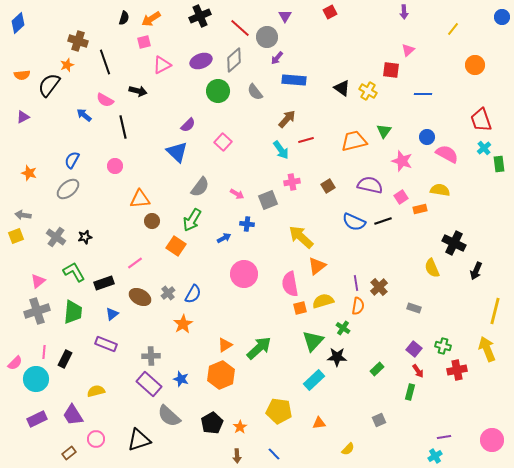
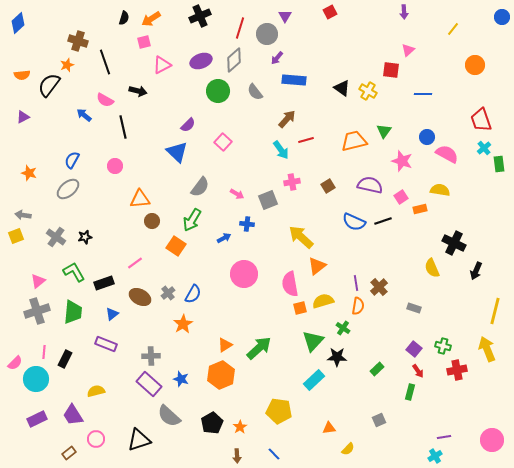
red line at (240, 28): rotated 65 degrees clockwise
gray circle at (267, 37): moved 3 px up
orange triangle at (319, 423): moved 10 px right, 5 px down
